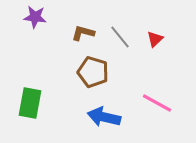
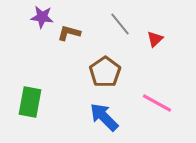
purple star: moved 7 px right
brown L-shape: moved 14 px left
gray line: moved 13 px up
brown pentagon: moved 12 px right; rotated 20 degrees clockwise
green rectangle: moved 1 px up
blue arrow: rotated 32 degrees clockwise
